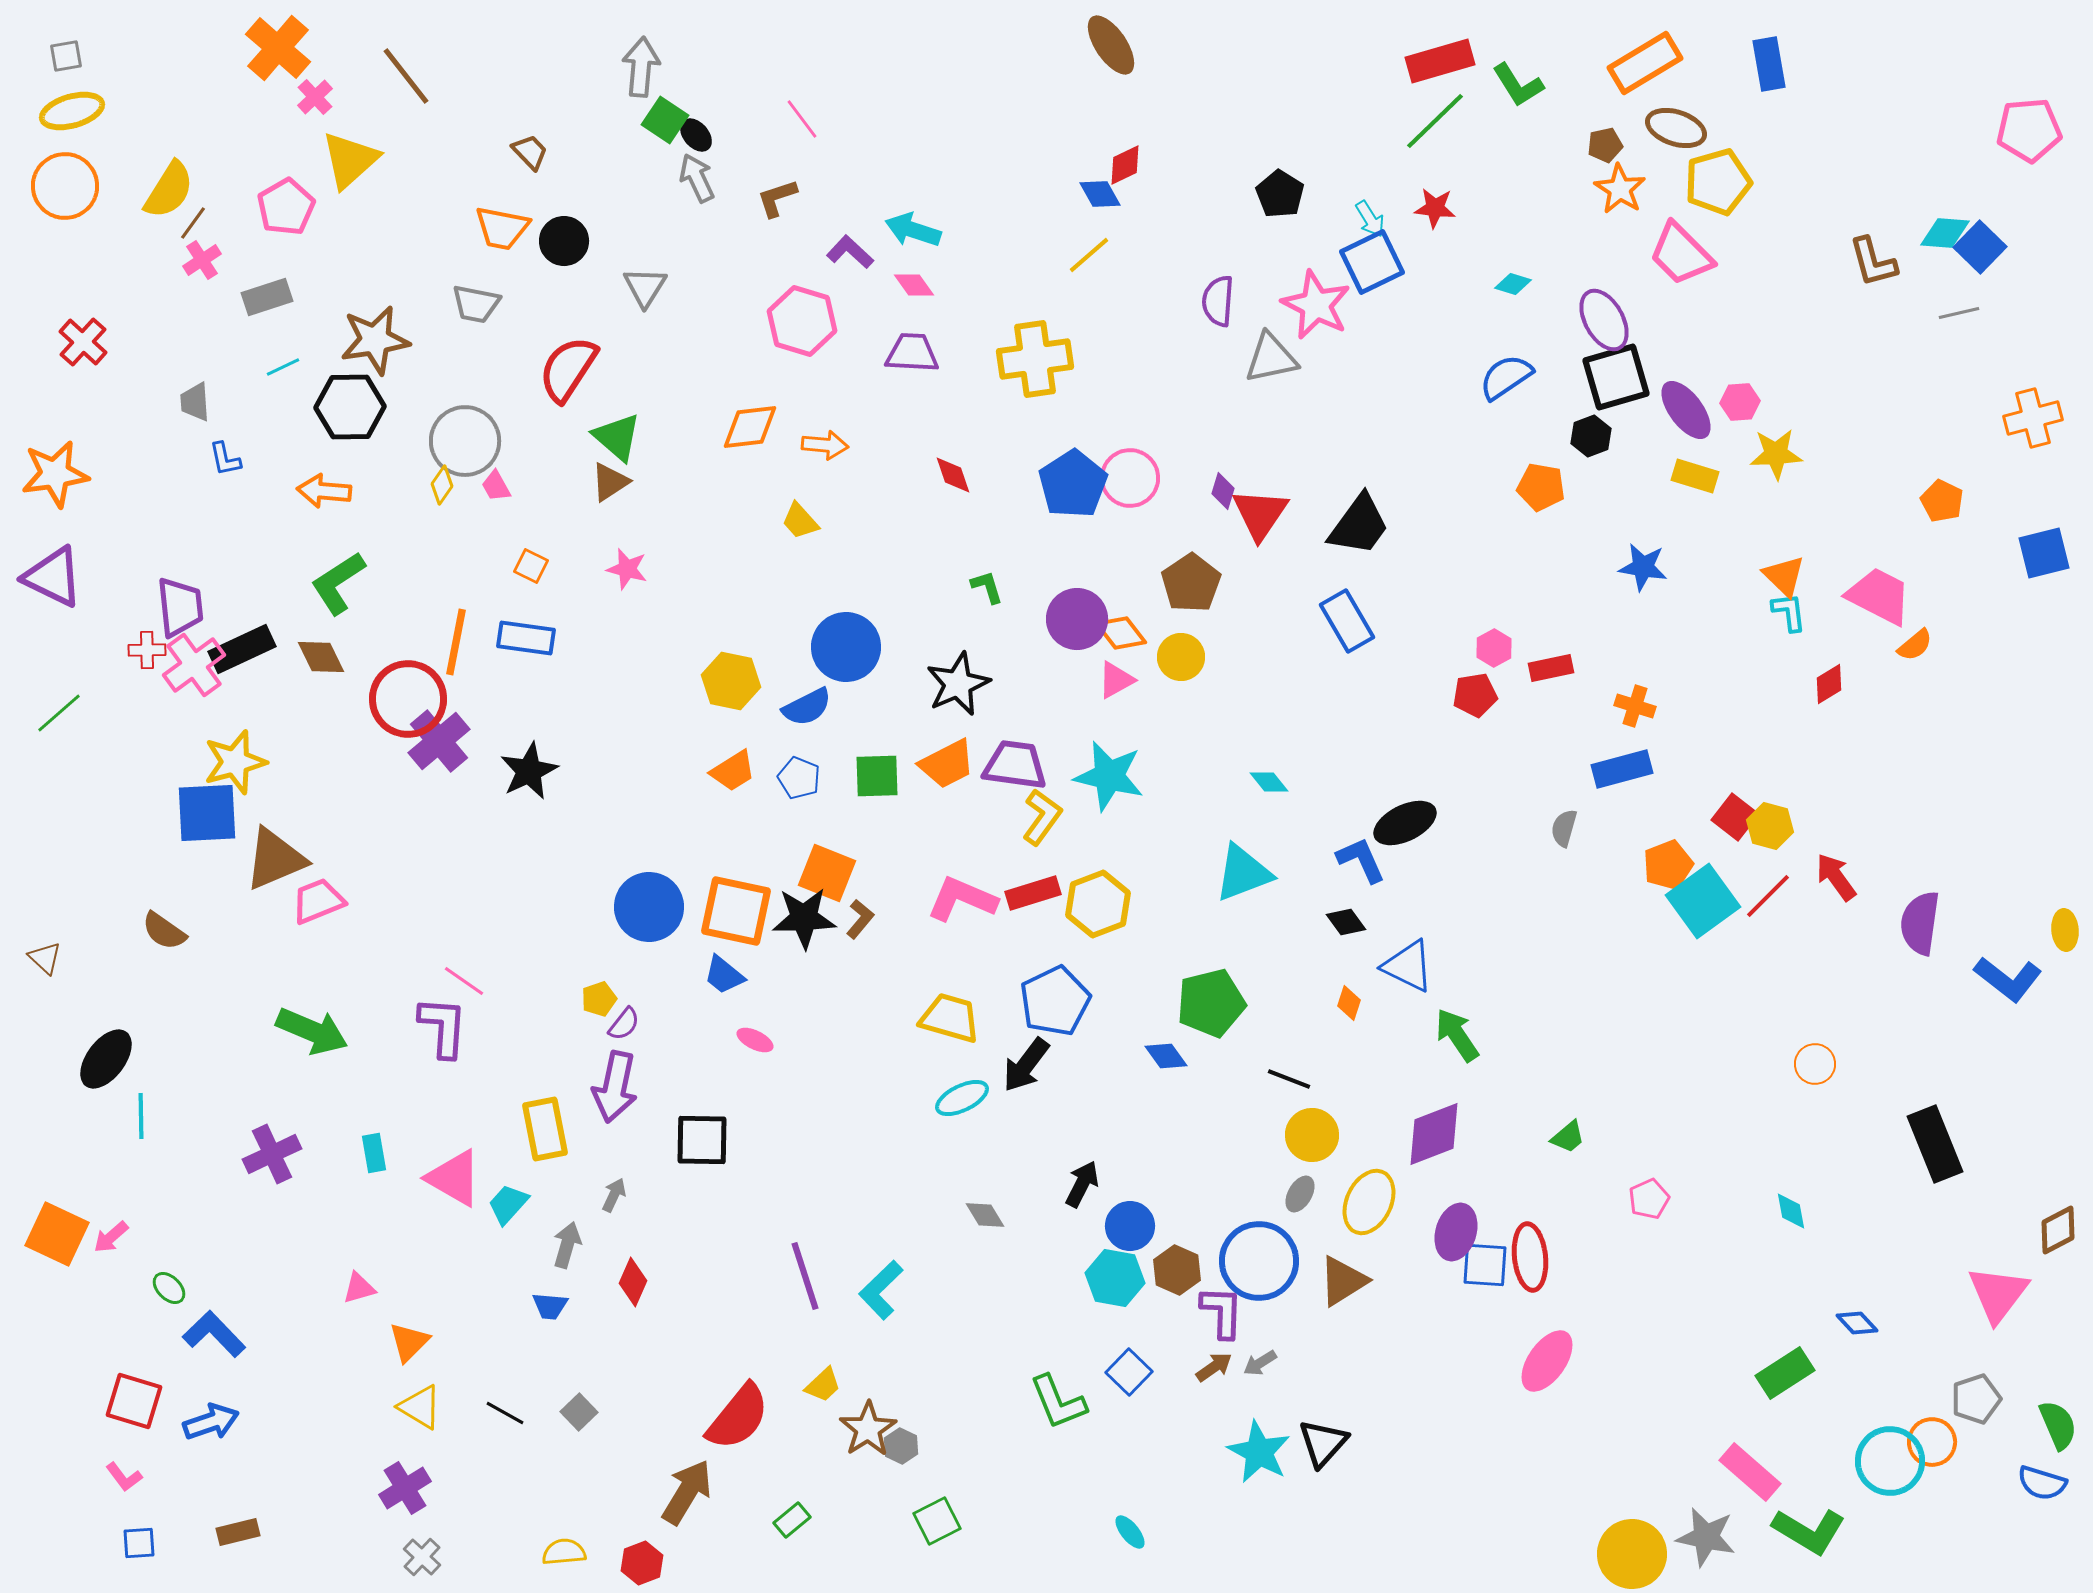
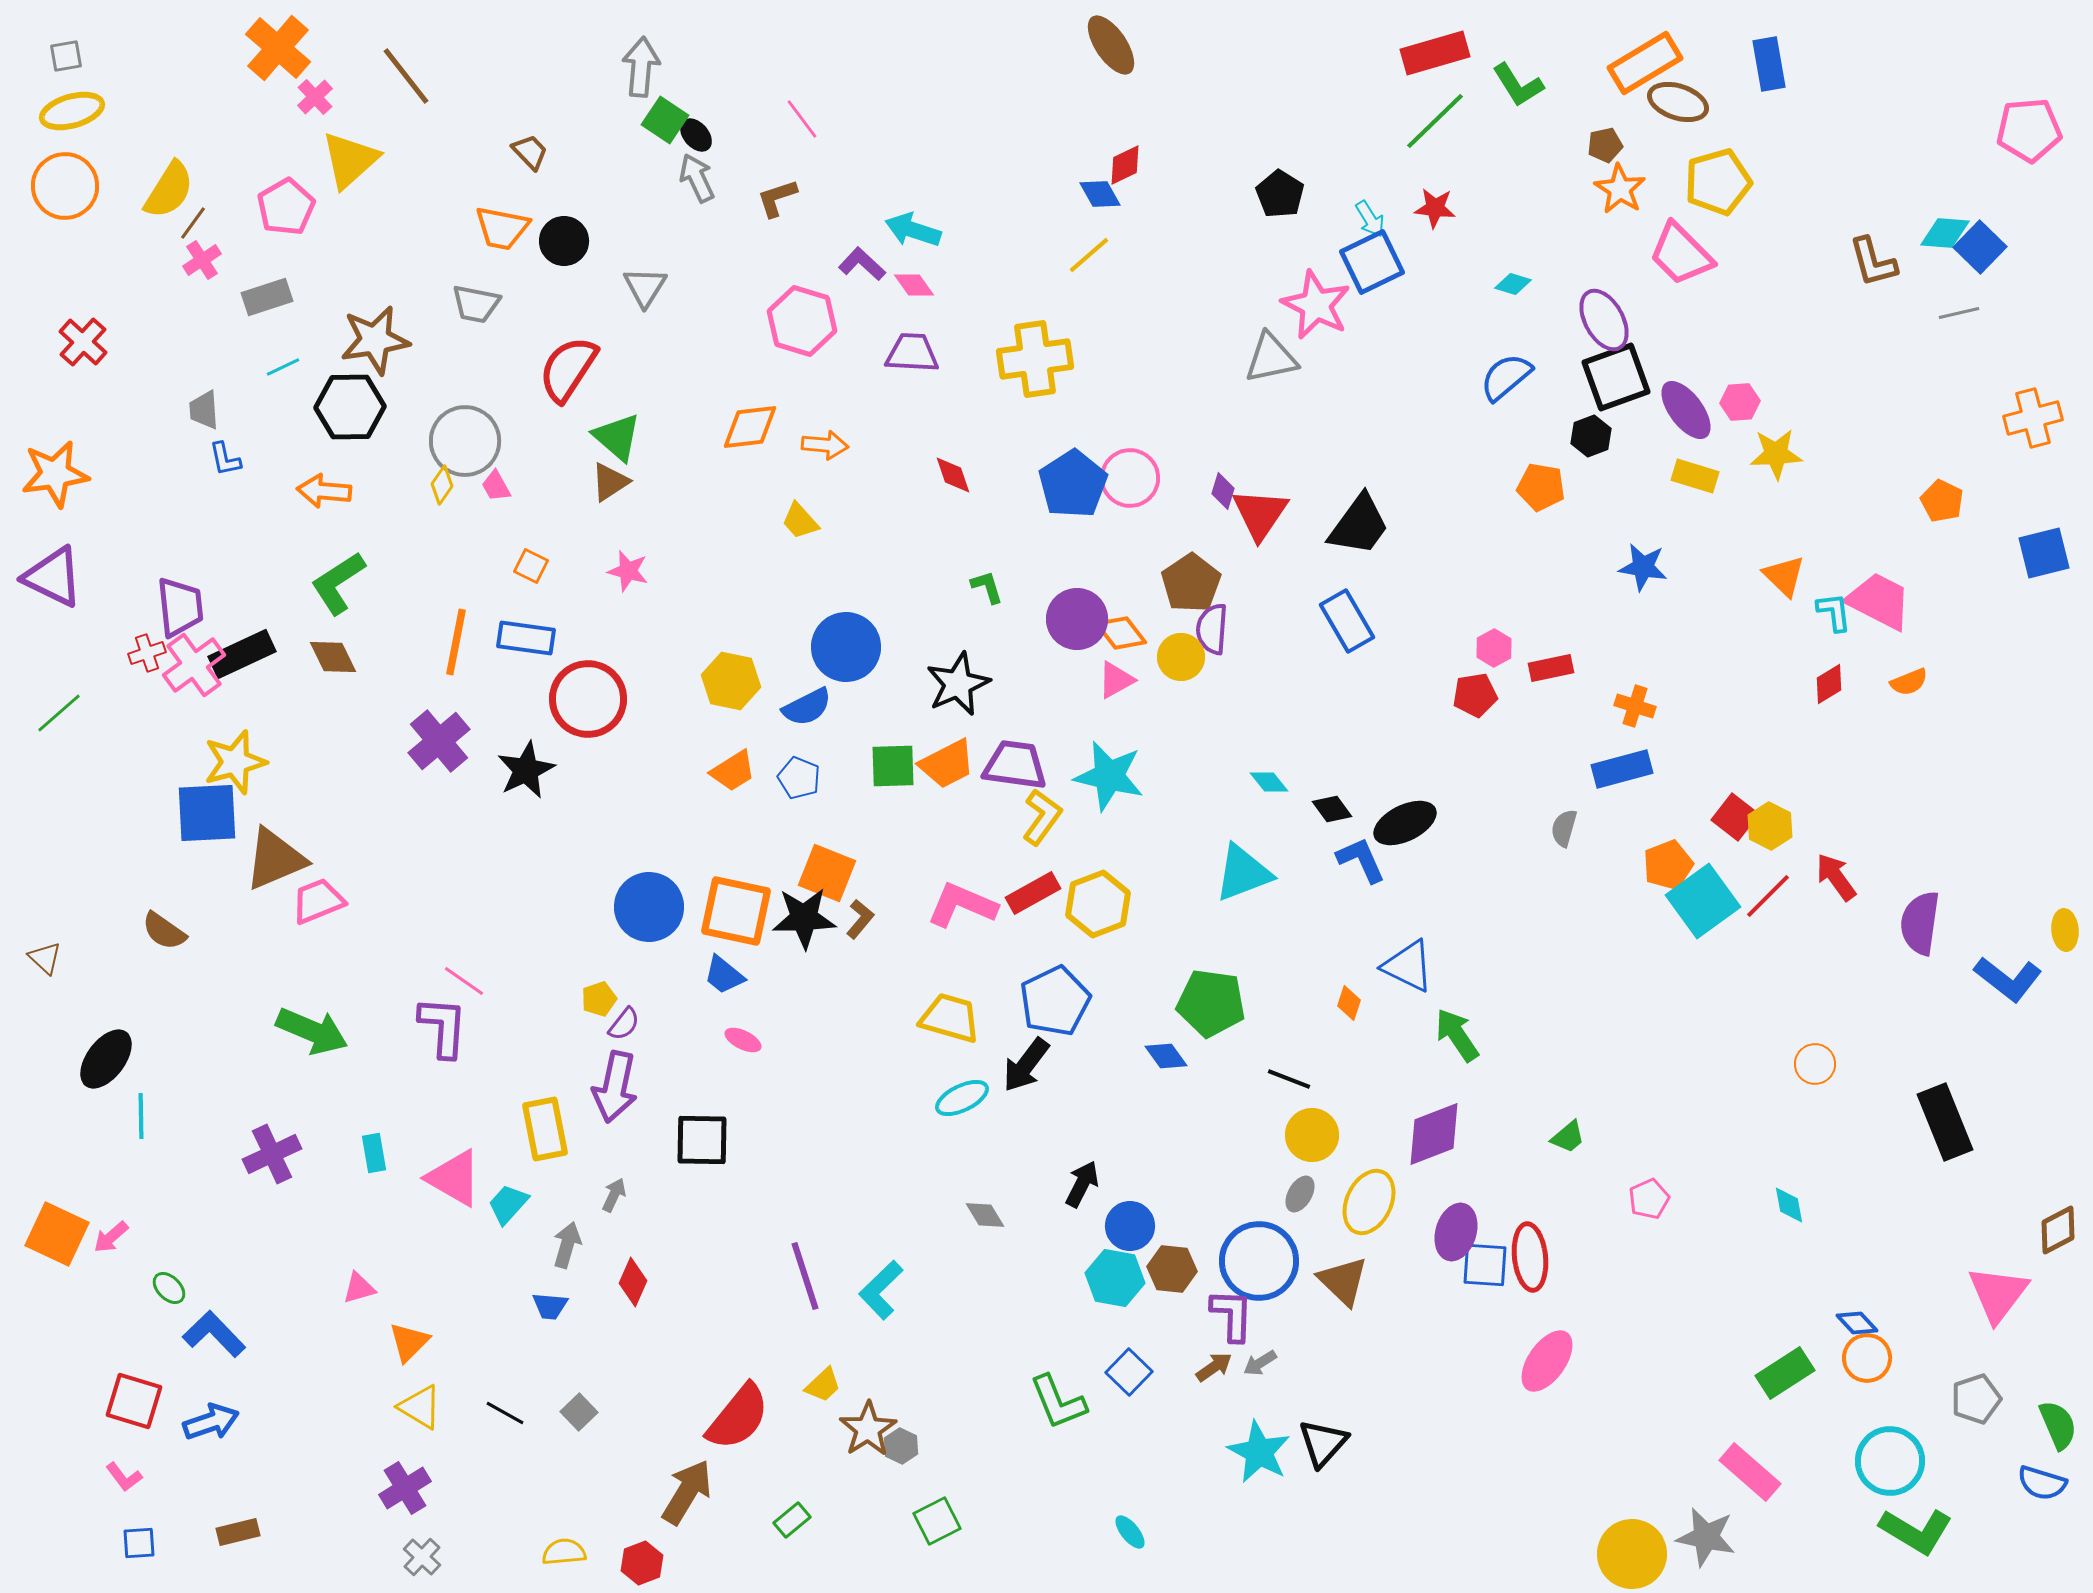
red rectangle at (1440, 61): moved 5 px left, 8 px up
brown ellipse at (1676, 128): moved 2 px right, 26 px up
purple L-shape at (850, 252): moved 12 px right, 12 px down
purple semicircle at (1218, 301): moved 6 px left, 328 px down
blue semicircle at (1506, 377): rotated 6 degrees counterclockwise
black square at (1616, 377): rotated 4 degrees counterclockwise
gray trapezoid at (195, 402): moved 9 px right, 8 px down
pink star at (627, 569): moved 1 px right, 2 px down
pink trapezoid at (1879, 596): moved 5 px down
cyan L-shape at (1789, 612): moved 45 px right
orange semicircle at (1915, 645): moved 6 px left, 37 px down; rotated 18 degrees clockwise
black rectangle at (242, 649): moved 5 px down
red cross at (147, 650): moved 3 px down; rotated 18 degrees counterclockwise
brown diamond at (321, 657): moved 12 px right
red circle at (408, 699): moved 180 px right
black star at (529, 771): moved 3 px left, 1 px up
green square at (877, 776): moved 16 px right, 10 px up
yellow hexagon at (1770, 826): rotated 12 degrees clockwise
red rectangle at (1033, 893): rotated 12 degrees counterclockwise
pink L-shape at (962, 899): moved 6 px down
black diamond at (1346, 922): moved 14 px left, 113 px up
green pentagon at (1211, 1003): rotated 22 degrees clockwise
pink ellipse at (755, 1040): moved 12 px left
black rectangle at (1935, 1144): moved 10 px right, 22 px up
cyan diamond at (1791, 1211): moved 2 px left, 6 px up
brown hexagon at (1177, 1270): moved 5 px left, 1 px up; rotated 18 degrees counterclockwise
brown triangle at (1343, 1281): rotated 44 degrees counterclockwise
purple L-shape at (1222, 1312): moved 10 px right, 3 px down
orange circle at (1932, 1442): moved 65 px left, 84 px up
green L-shape at (1809, 1531): moved 107 px right
